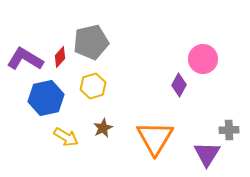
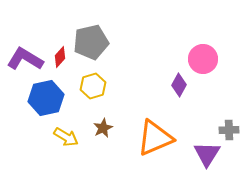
orange triangle: rotated 36 degrees clockwise
